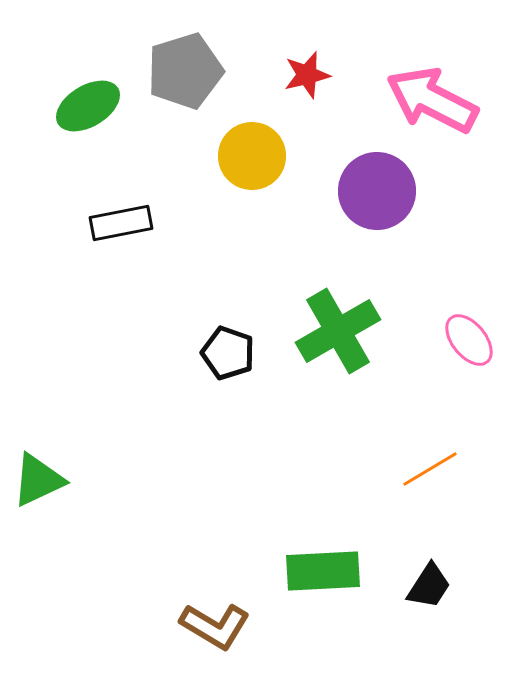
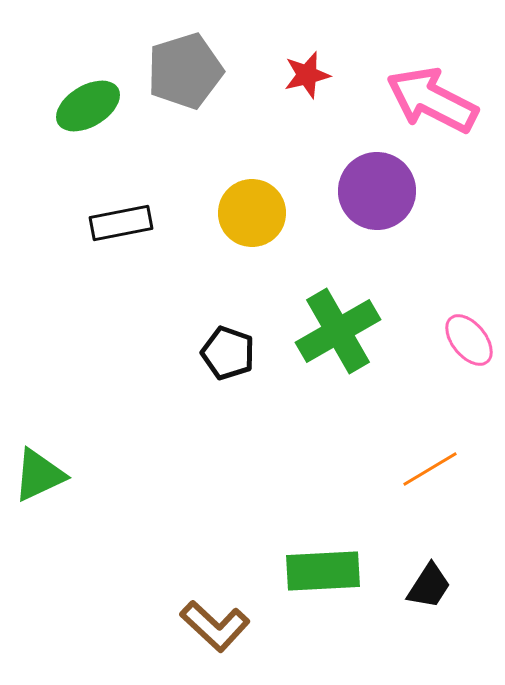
yellow circle: moved 57 px down
green triangle: moved 1 px right, 5 px up
brown L-shape: rotated 12 degrees clockwise
